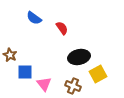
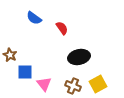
yellow square: moved 10 px down
